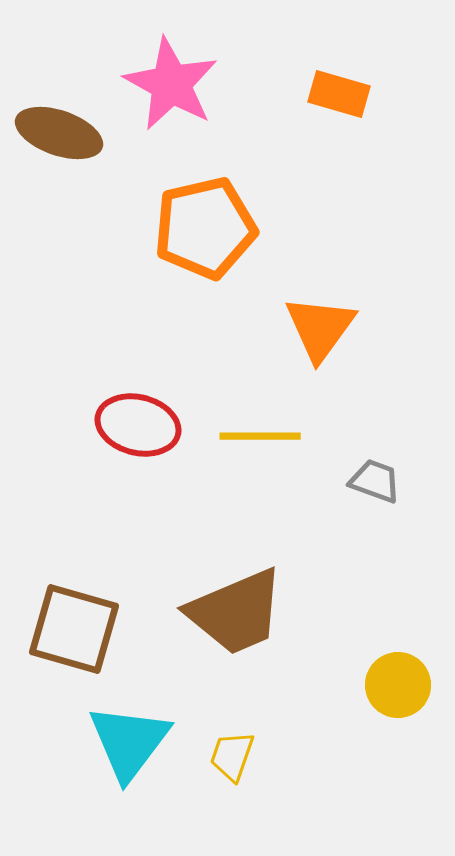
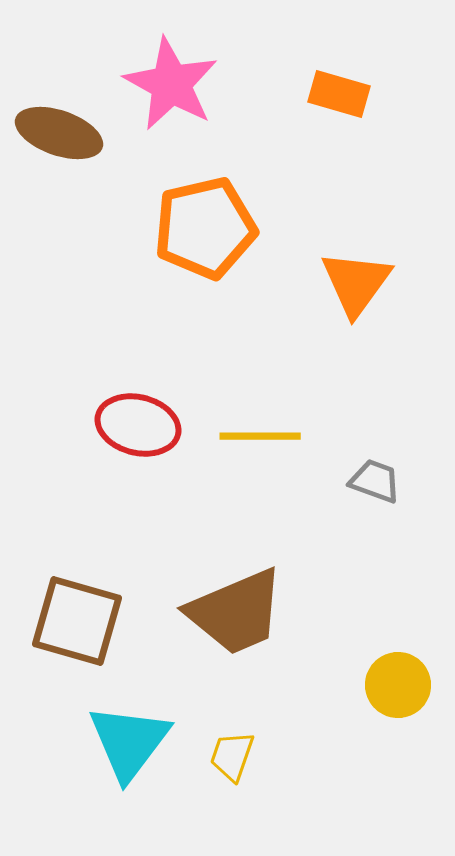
orange triangle: moved 36 px right, 45 px up
brown square: moved 3 px right, 8 px up
